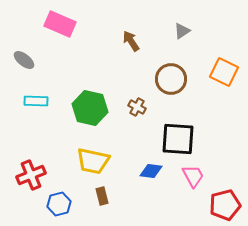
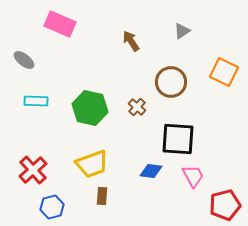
brown circle: moved 3 px down
brown cross: rotated 12 degrees clockwise
yellow trapezoid: moved 1 px left, 3 px down; rotated 32 degrees counterclockwise
red cross: moved 2 px right, 5 px up; rotated 20 degrees counterclockwise
brown rectangle: rotated 18 degrees clockwise
blue hexagon: moved 7 px left, 3 px down
